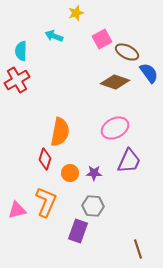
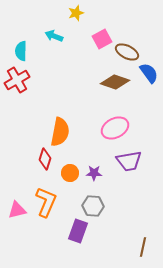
purple trapezoid: rotated 56 degrees clockwise
brown line: moved 5 px right, 2 px up; rotated 30 degrees clockwise
